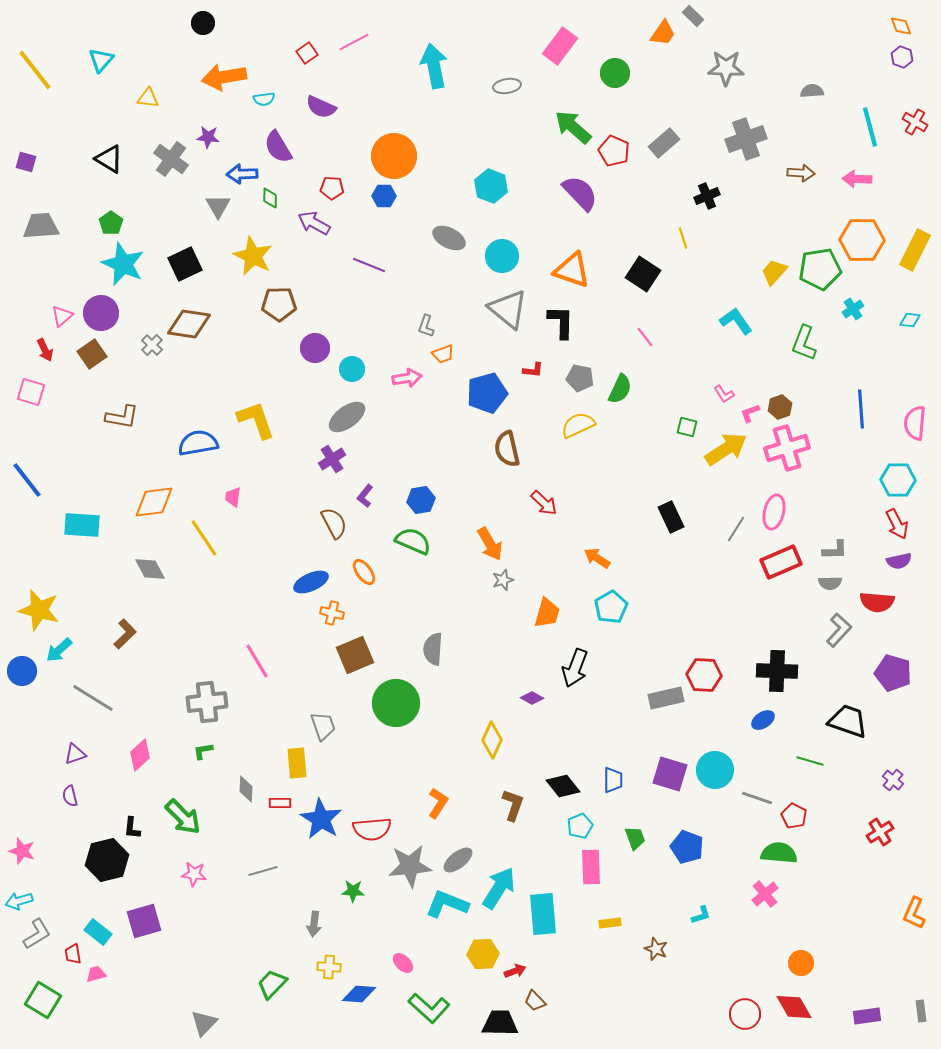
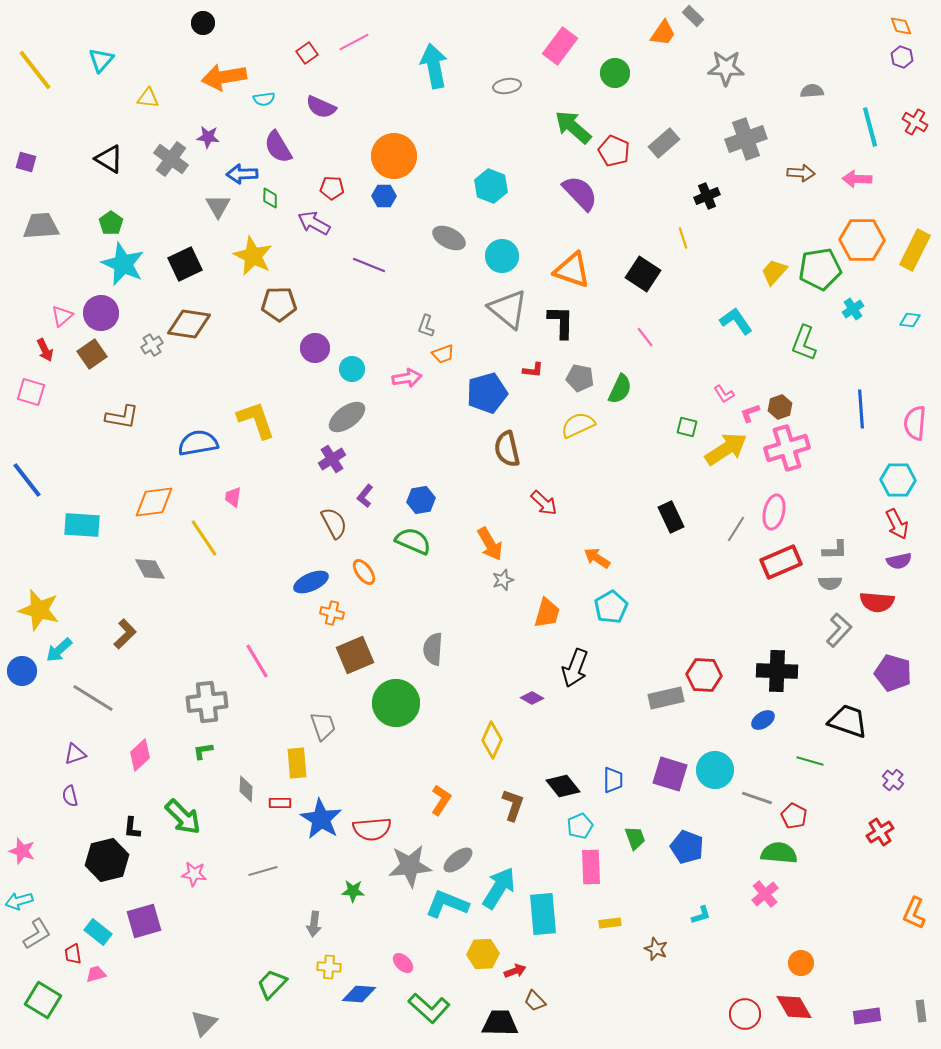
gray cross at (152, 345): rotated 15 degrees clockwise
orange L-shape at (438, 803): moved 3 px right, 3 px up
